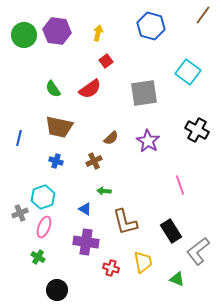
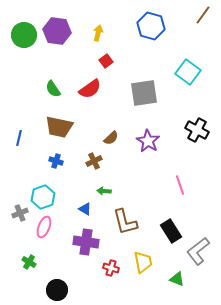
green cross: moved 9 px left, 5 px down
